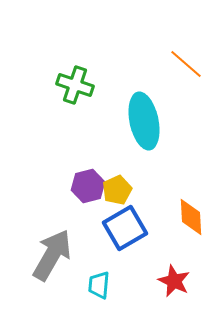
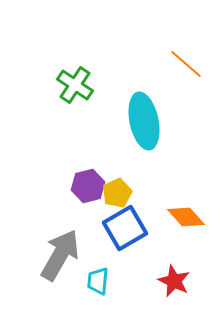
green cross: rotated 15 degrees clockwise
yellow pentagon: moved 3 px down
orange diamond: moved 5 px left; rotated 39 degrees counterclockwise
gray arrow: moved 8 px right
cyan trapezoid: moved 1 px left, 4 px up
